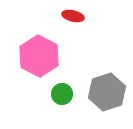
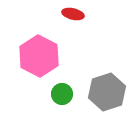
red ellipse: moved 2 px up
